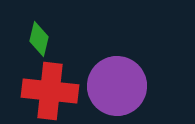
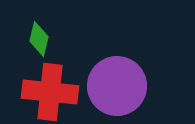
red cross: moved 1 px down
